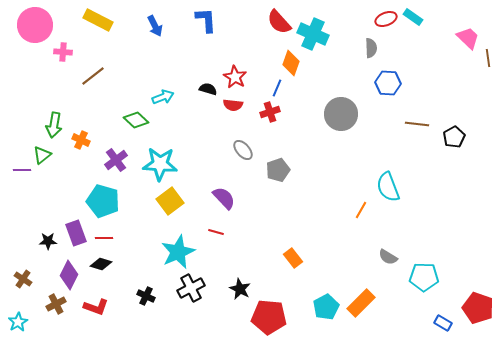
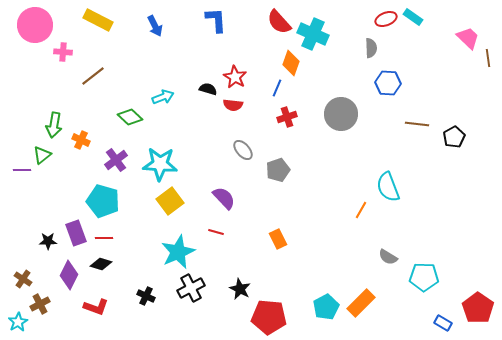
blue L-shape at (206, 20): moved 10 px right
red cross at (270, 112): moved 17 px right, 5 px down
green diamond at (136, 120): moved 6 px left, 3 px up
orange rectangle at (293, 258): moved 15 px left, 19 px up; rotated 12 degrees clockwise
brown cross at (56, 304): moved 16 px left
red pentagon at (478, 308): rotated 16 degrees clockwise
